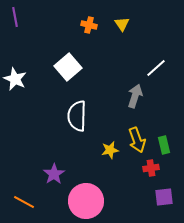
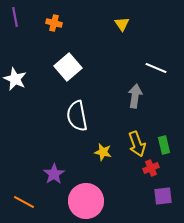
orange cross: moved 35 px left, 2 px up
white line: rotated 65 degrees clockwise
gray arrow: rotated 10 degrees counterclockwise
white semicircle: rotated 12 degrees counterclockwise
yellow arrow: moved 4 px down
yellow star: moved 7 px left, 2 px down; rotated 24 degrees clockwise
red cross: rotated 14 degrees counterclockwise
purple square: moved 1 px left, 1 px up
